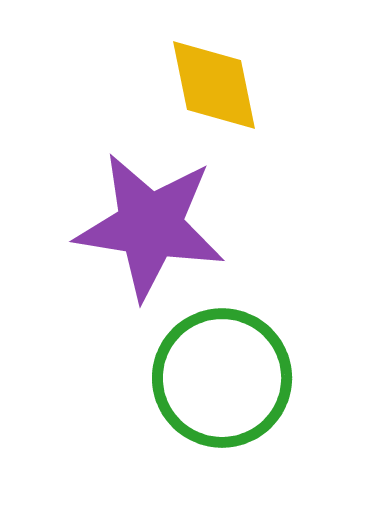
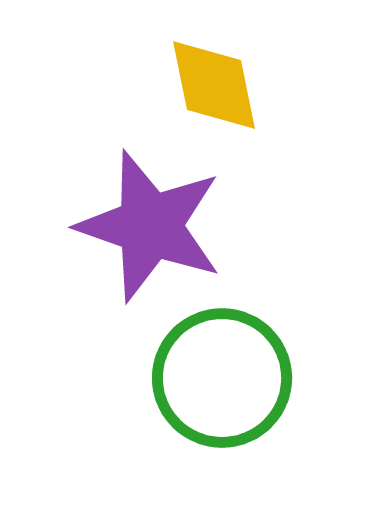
purple star: rotated 10 degrees clockwise
